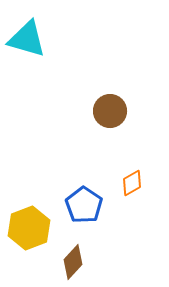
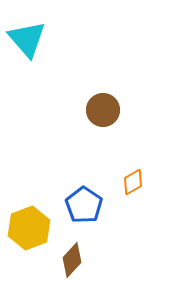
cyan triangle: rotated 33 degrees clockwise
brown circle: moved 7 px left, 1 px up
orange diamond: moved 1 px right, 1 px up
brown diamond: moved 1 px left, 2 px up
